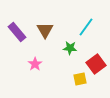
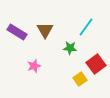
purple rectangle: rotated 18 degrees counterclockwise
pink star: moved 1 px left, 2 px down; rotated 16 degrees clockwise
yellow square: rotated 24 degrees counterclockwise
